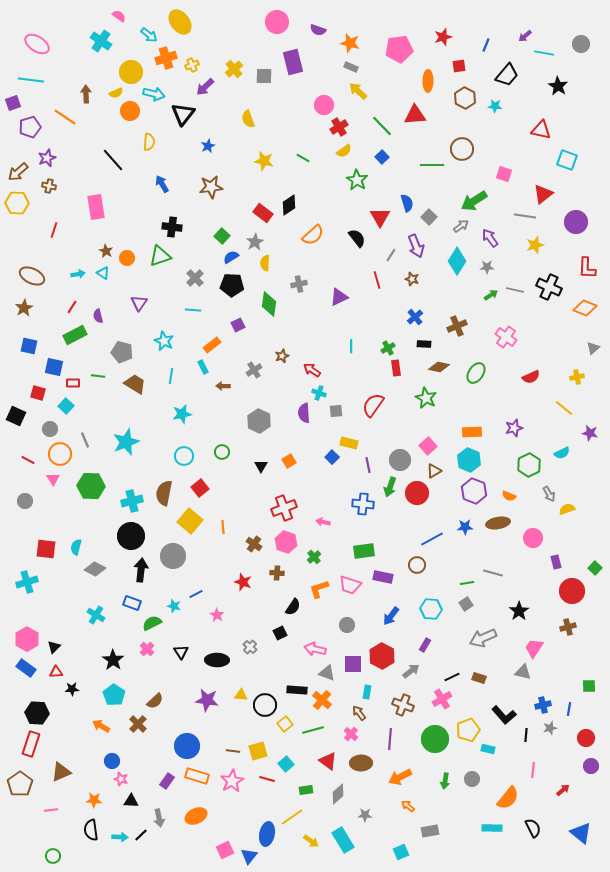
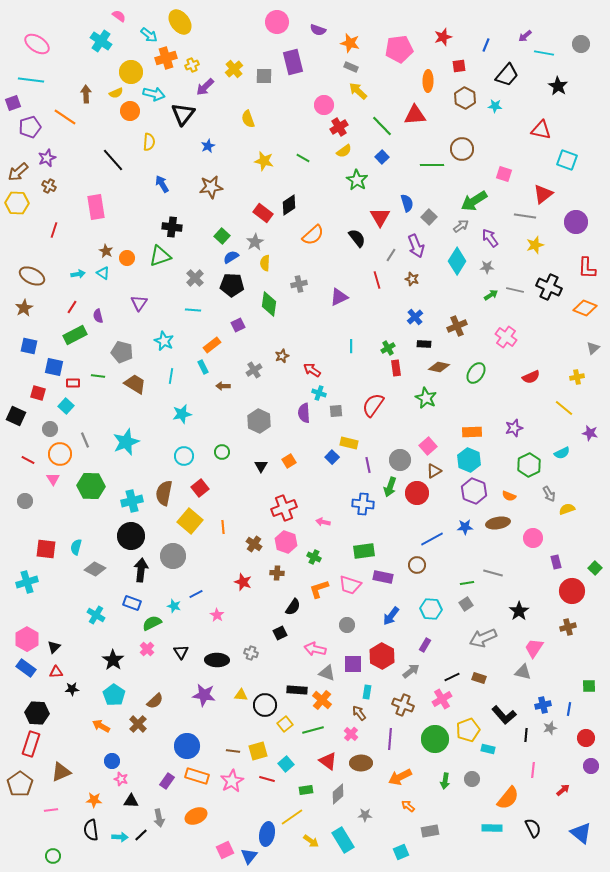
brown cross at (49, 186): rotated 16 degrees clockwise
green cross at (314, 557): rotated 24 degrees counterclockwise
gray cross at (250, 647): moved 1 px right, 6 px down; rotated 24 degrees counterclockwise
purple star at (207, 700): moved 3 px left, 5 px up
